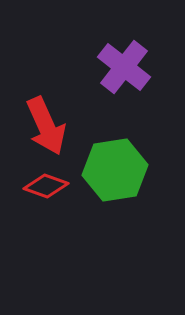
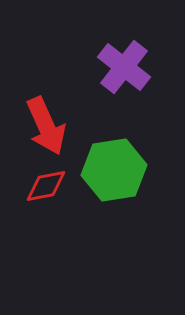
green hexagon: moved 1 px left
red diamond: rotated 30 degrees counterclockwise
